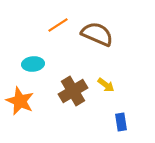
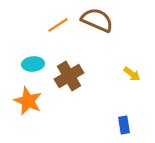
brown semicircle: moved 14 px up
yellow arrow: moved 26 px right, 11 px up
brown cross: moved 4 px left, 15 px up
orange star: moved 8 px right
blue rectangle: moved 3 px right, 3 px down
